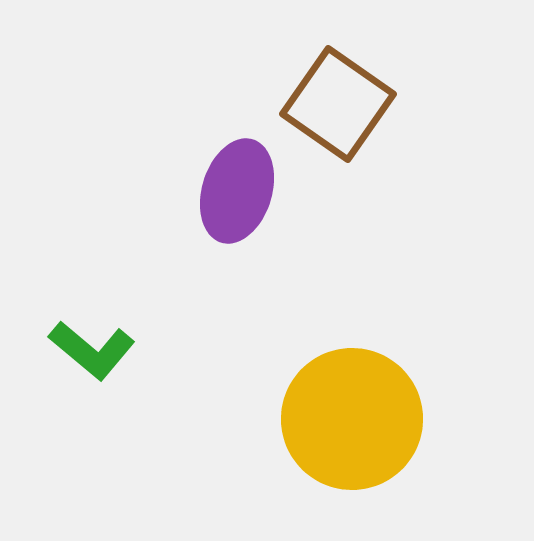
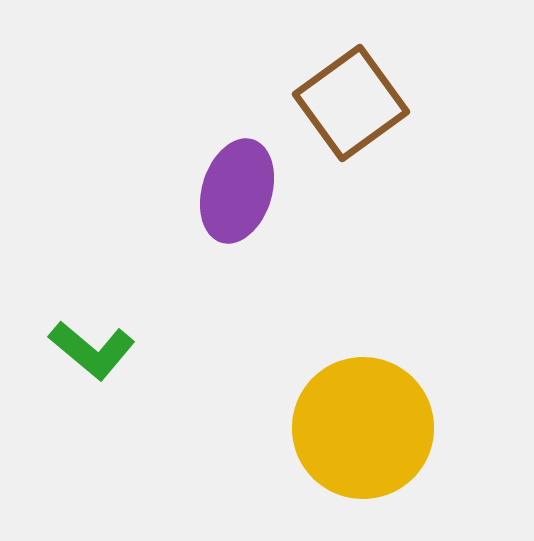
brown square: moved 13 px right, 1 px up; rotated 19 degrees clockwise
yellow circle: moved 11 px right, 9 px down
